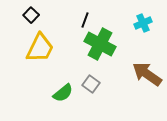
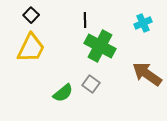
black line: rotated 21 degrees counterclockwise
green cross: moved 2 px down
yellow trapezoid: moved 9 px left
